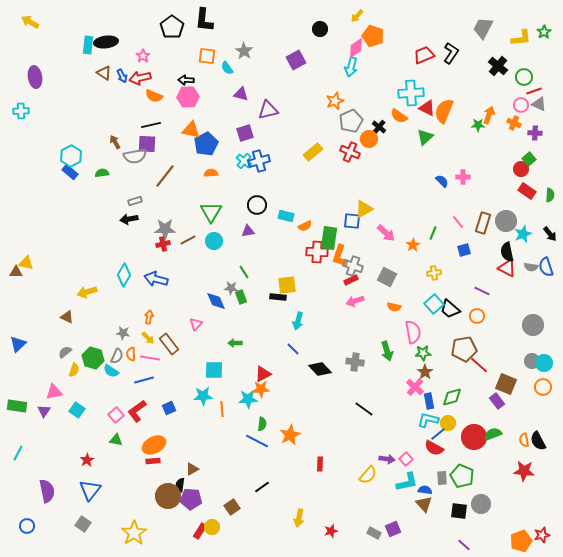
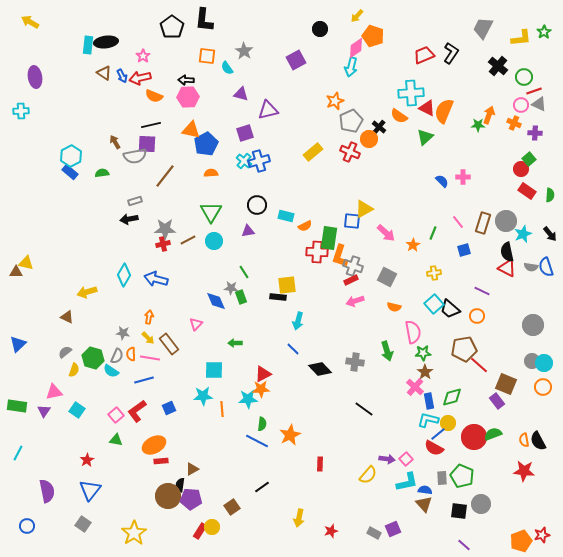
red rectangle at (153, 461): moved 8 px right
